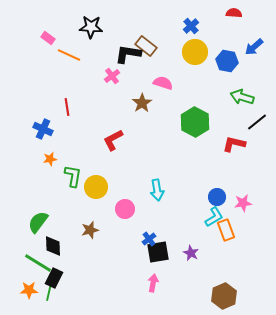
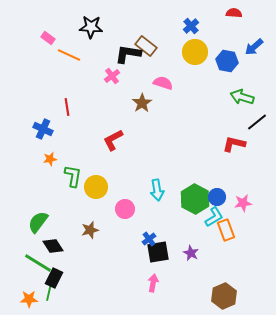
green hexagon at (195, 122): moved 77 px down
black diamond at (53, 246): rotated 30 degrees counterclockwise
orange star at (29, 290): moved 9 px down
